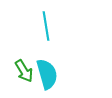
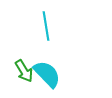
cyan semicircle: rotated 28 degrees counterclockwise
